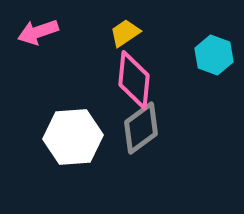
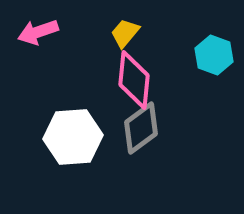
yellow trapezoid: rotated 16 degrees counterclockwise
